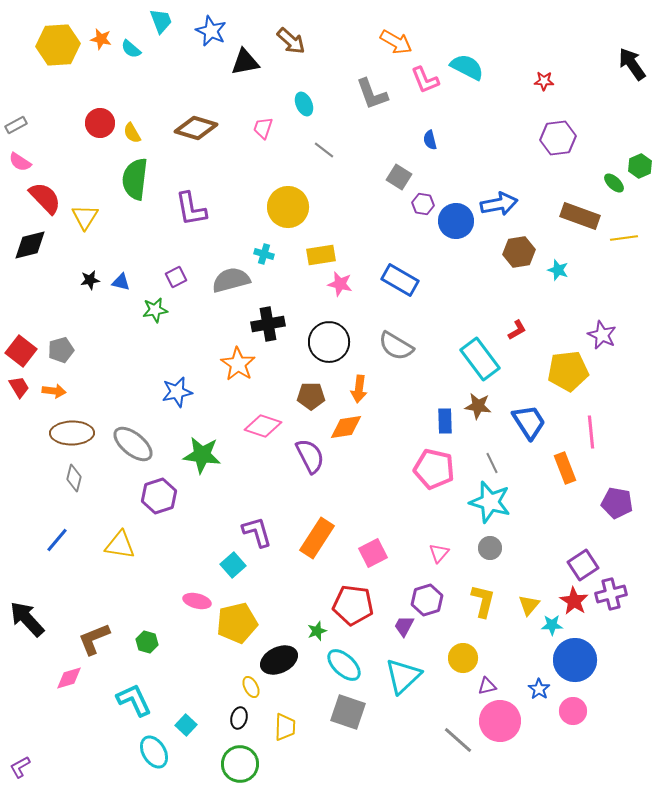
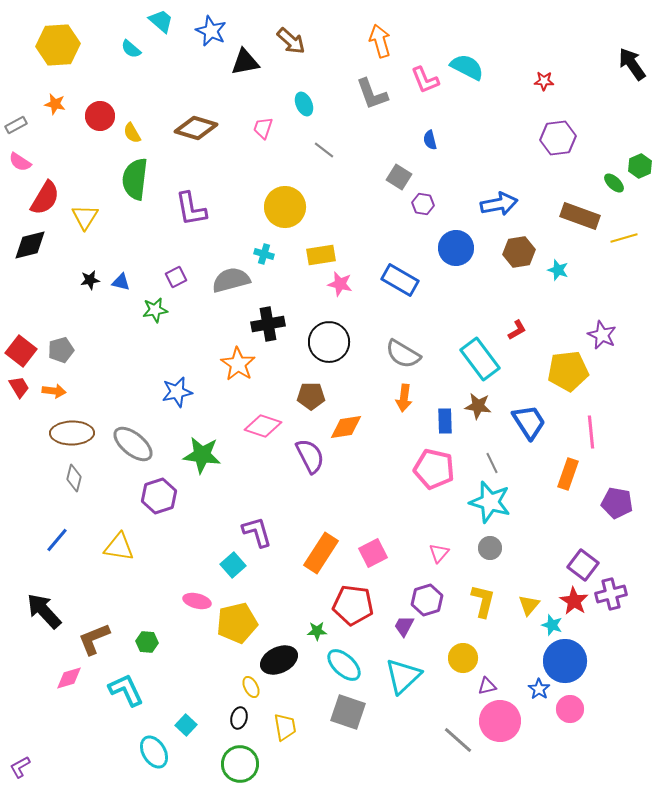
cyan trapezoid at (161, 21): rotated 28 degrees counterclockwise
orange star at (101, 39): moved 46 px left, 65 px down
orange arrow at (396, 42): moved 16 px left, 1 px up; rotated 136 degrees counterclockwise
red circle at (100, 123): moved 7 px up
red semicircle at (45, 198): rotated 75 degrees clockwise
yellow circle at (288, 207): moved 3 px left
blue circle at (456, 221): moved 27 px down
yellow line at (624, 238): rotated 8 degrees counterclockwise
gray semicircle at (396, 346): moved 7 px right, 8 px down
orange arrow at (359, 389): moved 45 px right, 9 px down
orange rectangle at (565, 468): moved 3 px right, 6 px down; rotated 40 degrees clockwise
orange rectangle at (317, 538): moved 4 px right, 15 px down
yellow triangle at (120, 545): moved 1 px left, 2 px down
purple square at (583, 565): rotated 20 degrees counterclockwise
black arrow at (27, 619): moved 17 px right, 8 px up
cyan star at (552, 625): rotated 20 degrees clockwise
green star at (317, 631): rotated 18 degrees clockwise
green hexagon at (147, 642): rotated 10 degrees counterclockwise
blue circle at (575, 660): moved 10 px left, 1 px down
cyan L-shape at (134, 700): moved 8 px left, 10 px up
pink circle at (573, 711): moved 3 px left, 2 px up
yellow trapezoid at (285, 727): rotated 12 degrees counterclockwise
